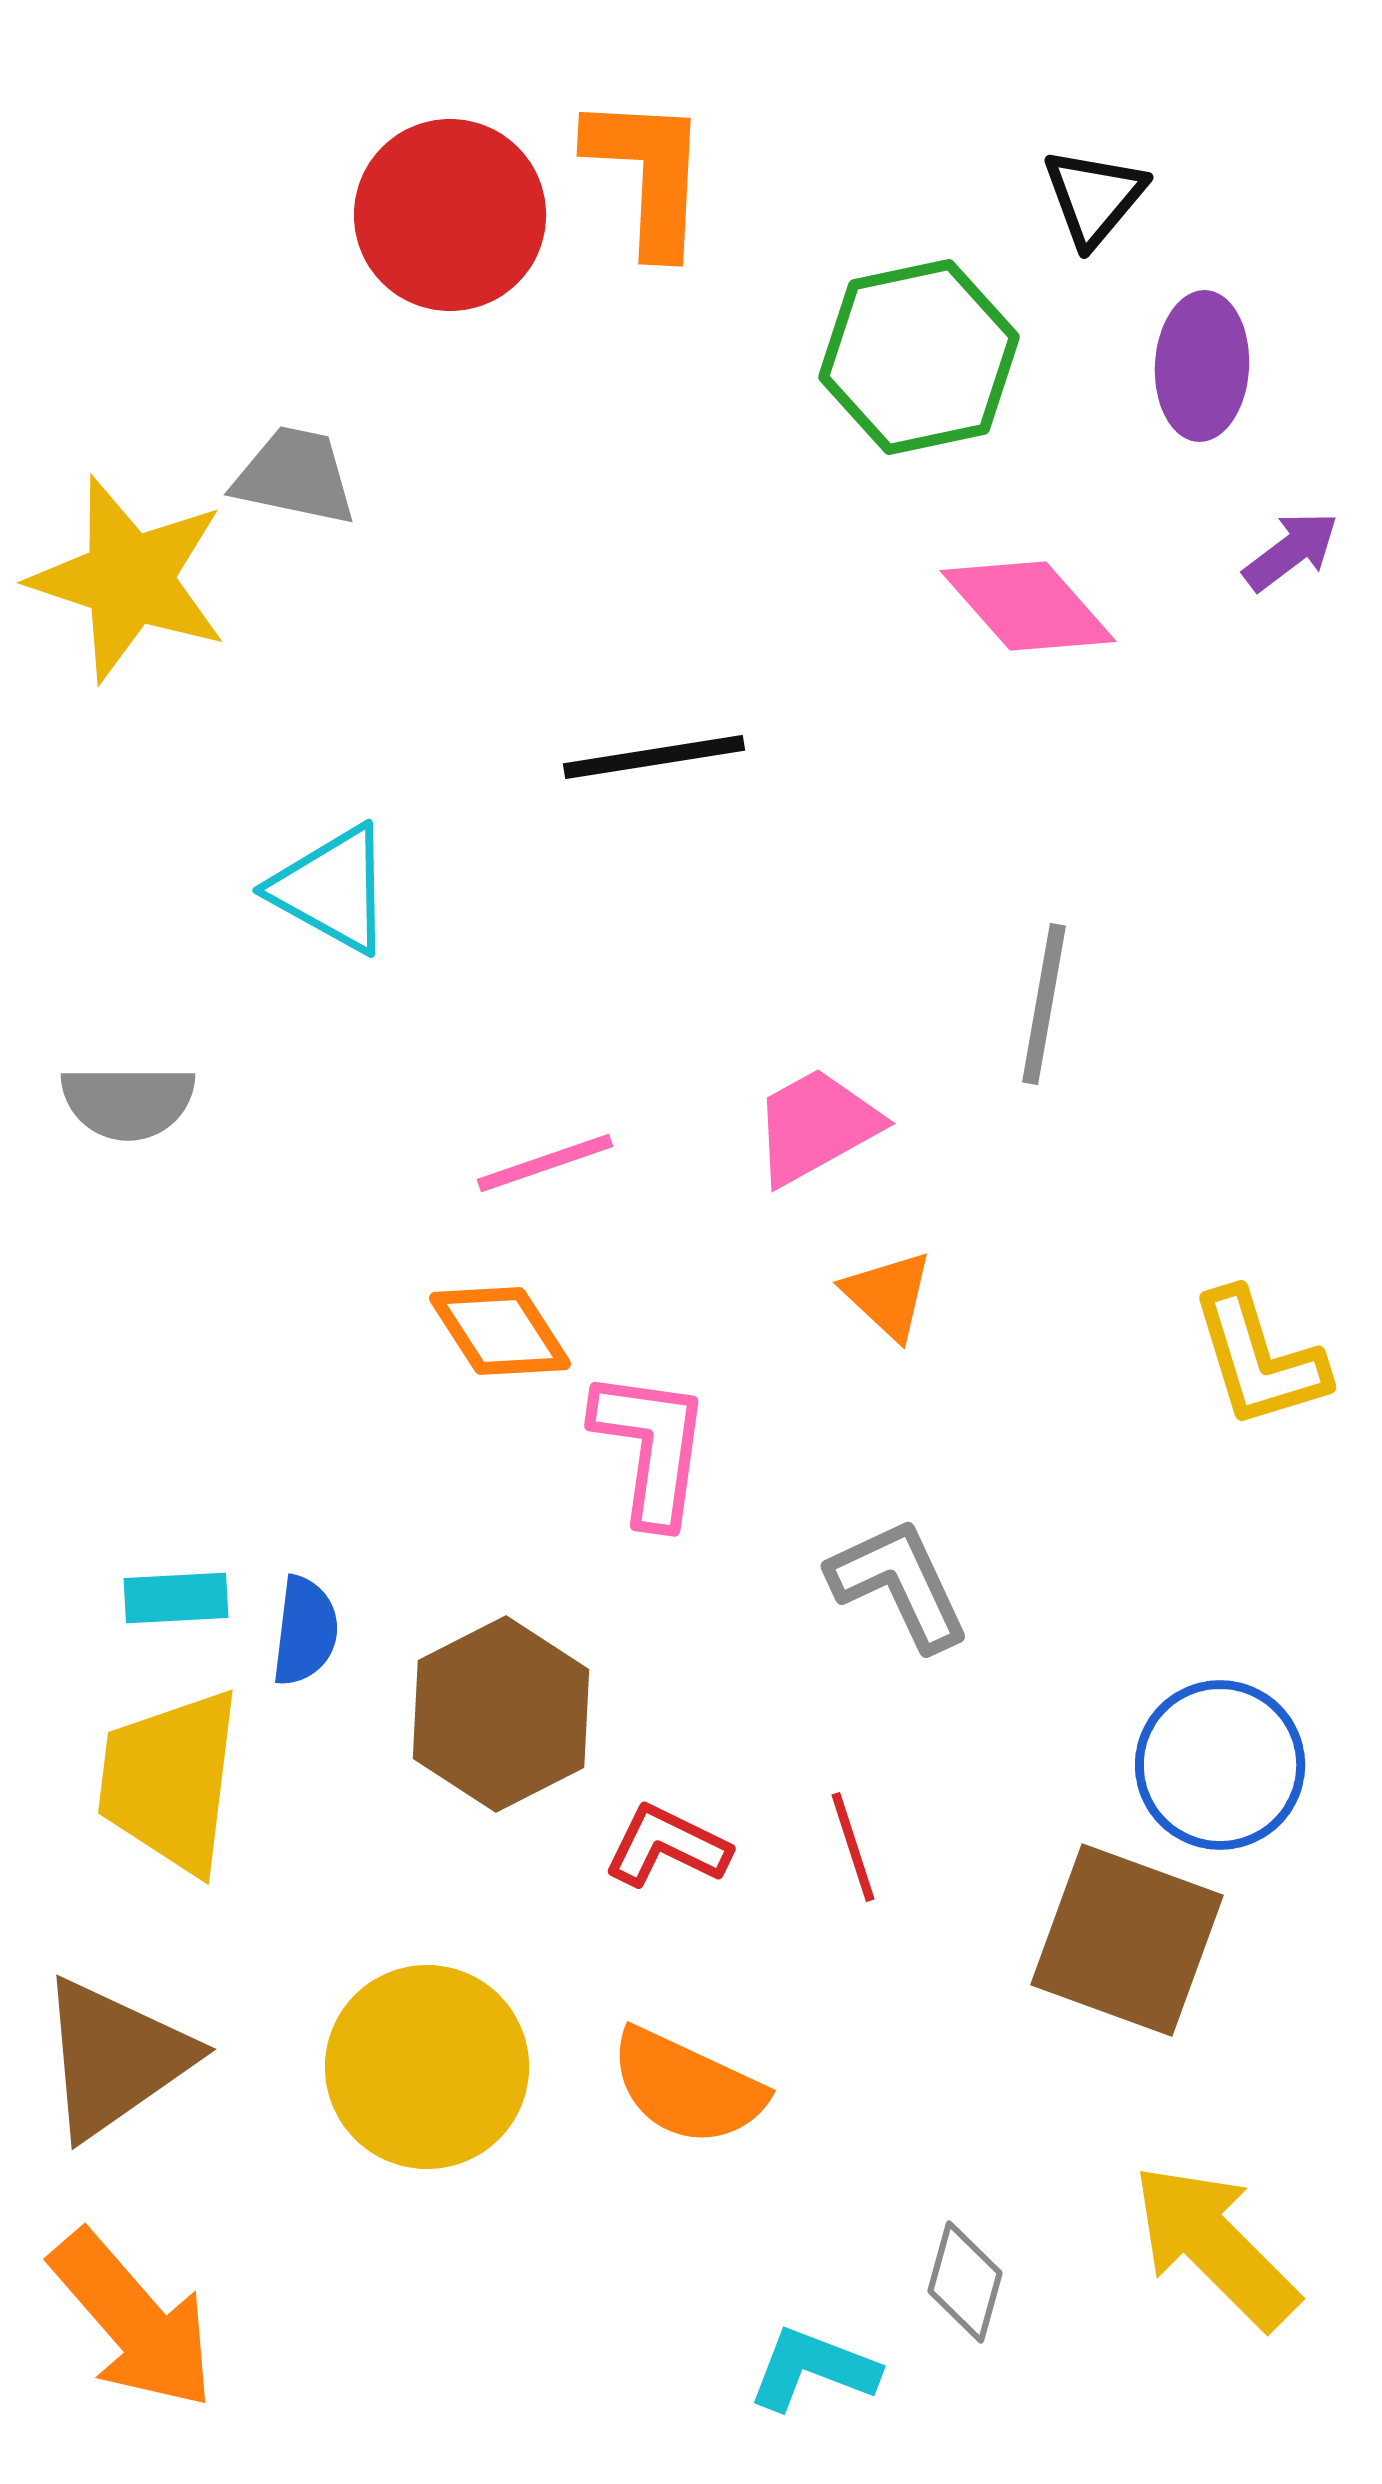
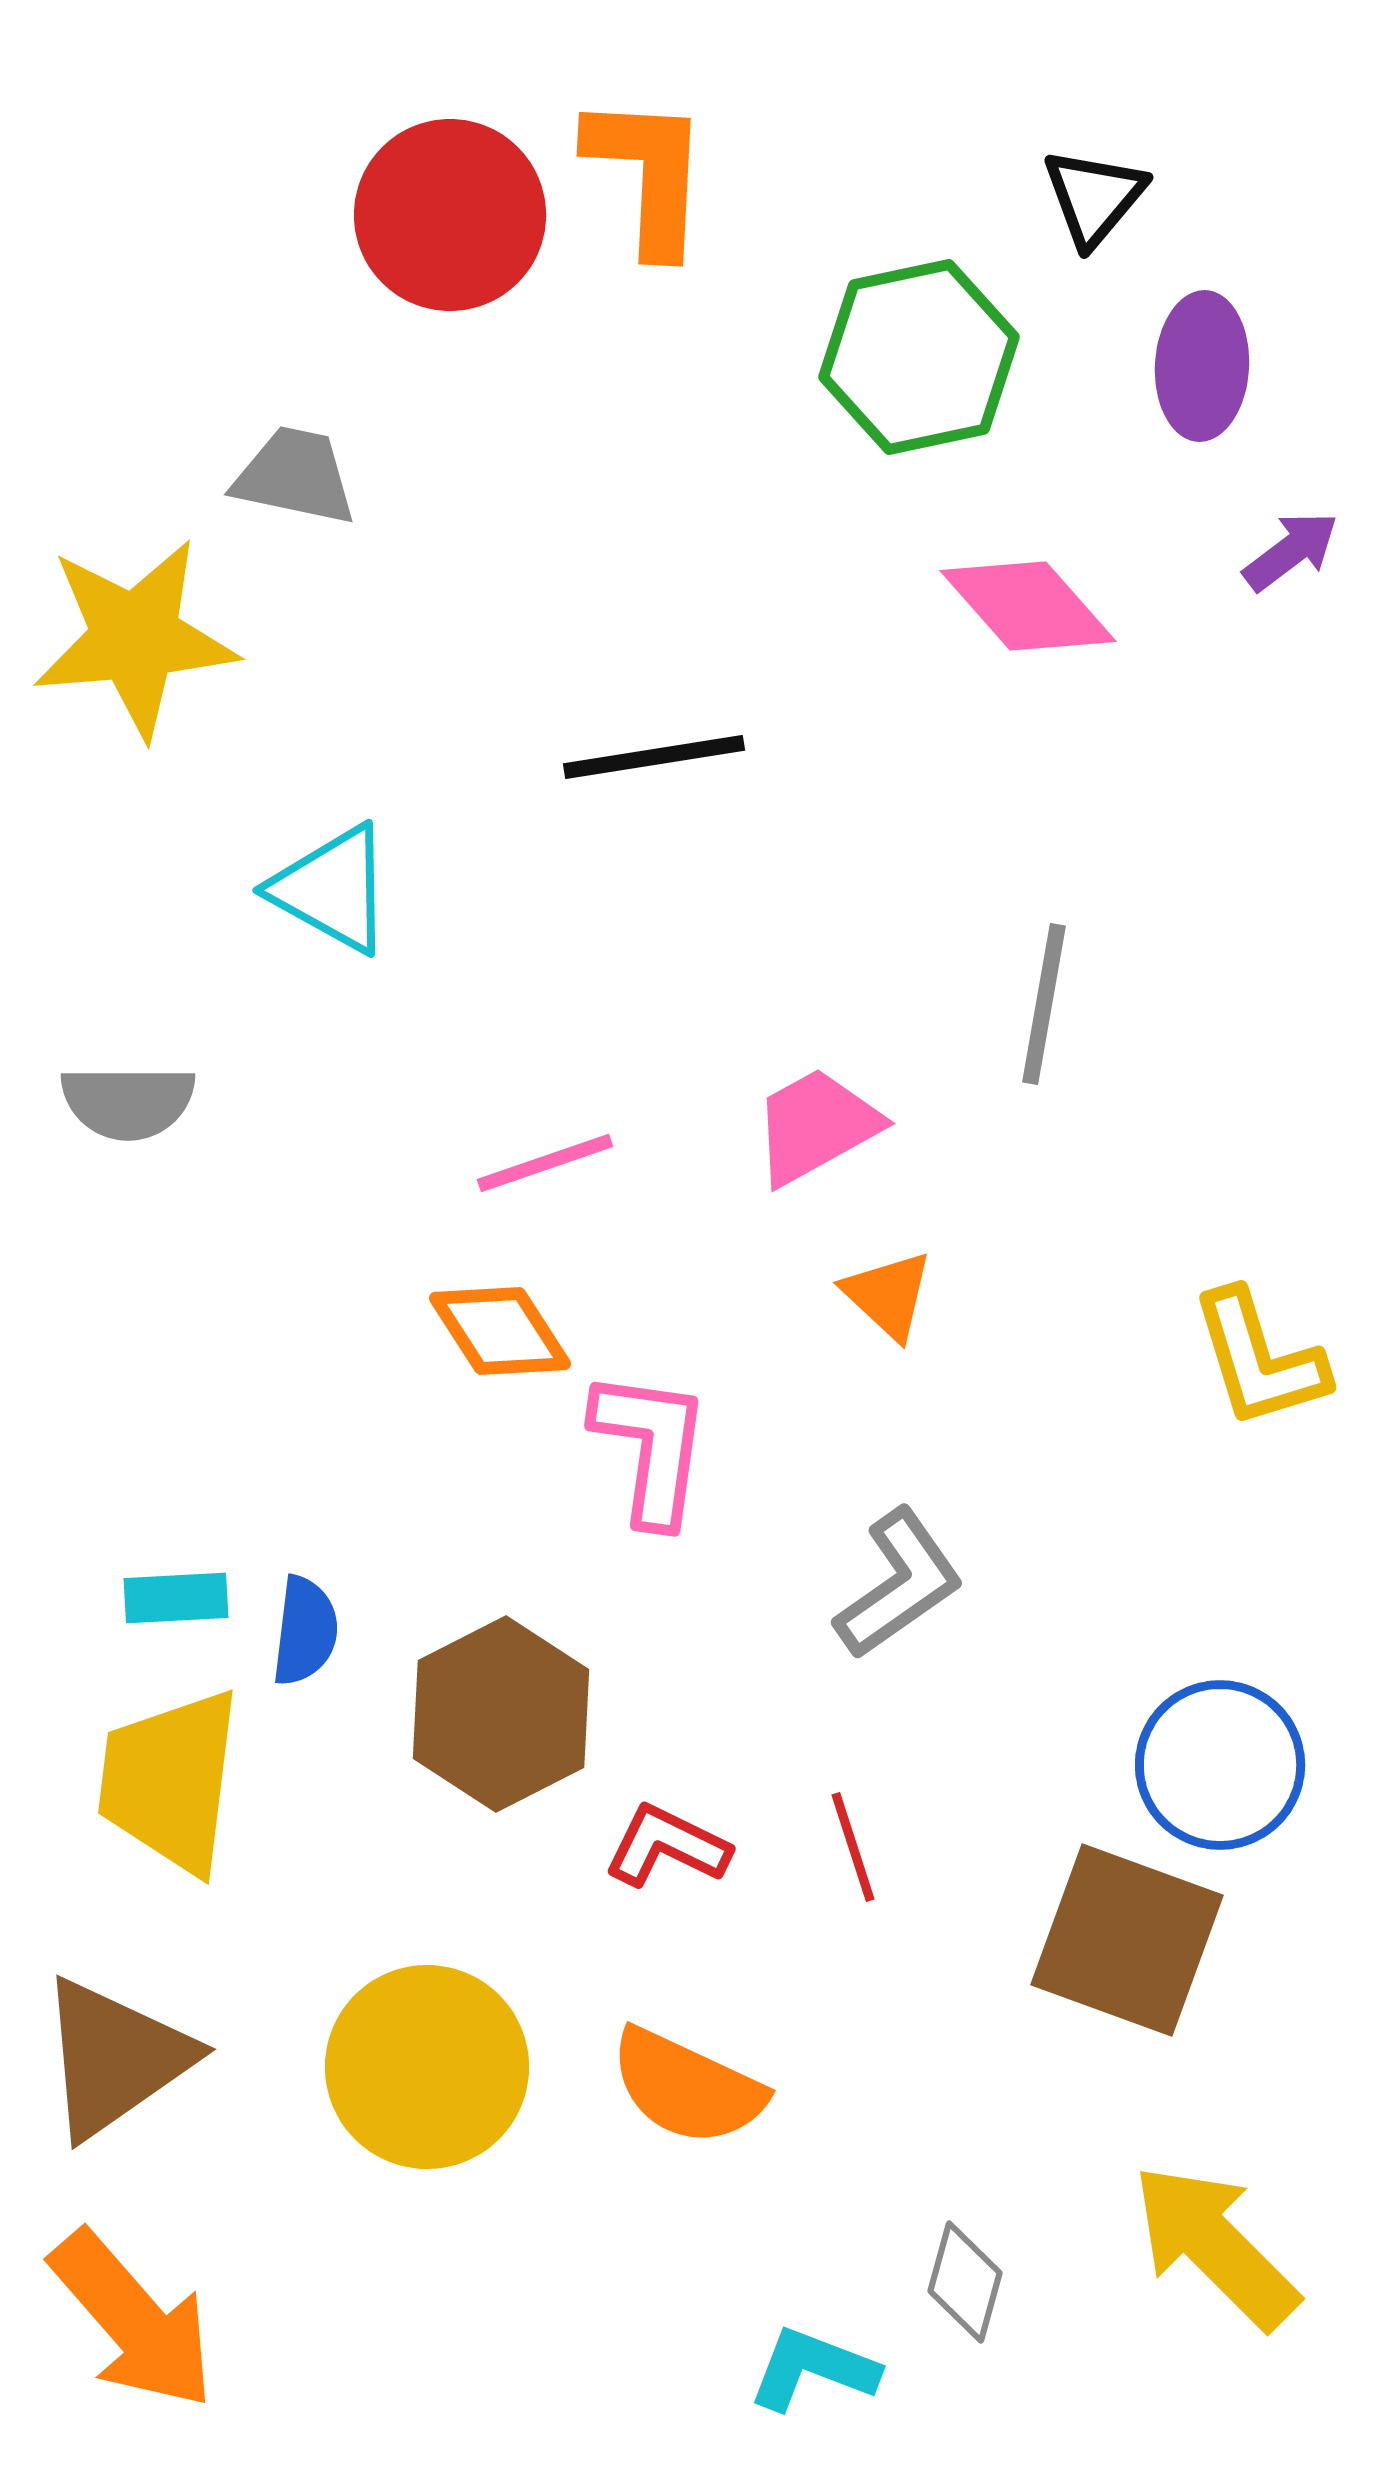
yellow star: moved 6 px right, 59 px down; rotated 23 degrees counterclockwise
gray L-shape: rotated 80 degrees clockwise
